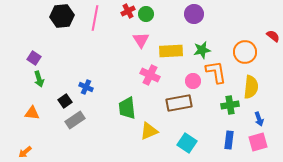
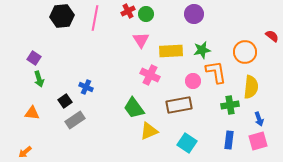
red semicircle: moved 1 px left
brown rectangle: moved 2 px down
green trapezoid: moved 7 px right; rotated 30 degrees counterclockwise
pink square: moved 1 px up
